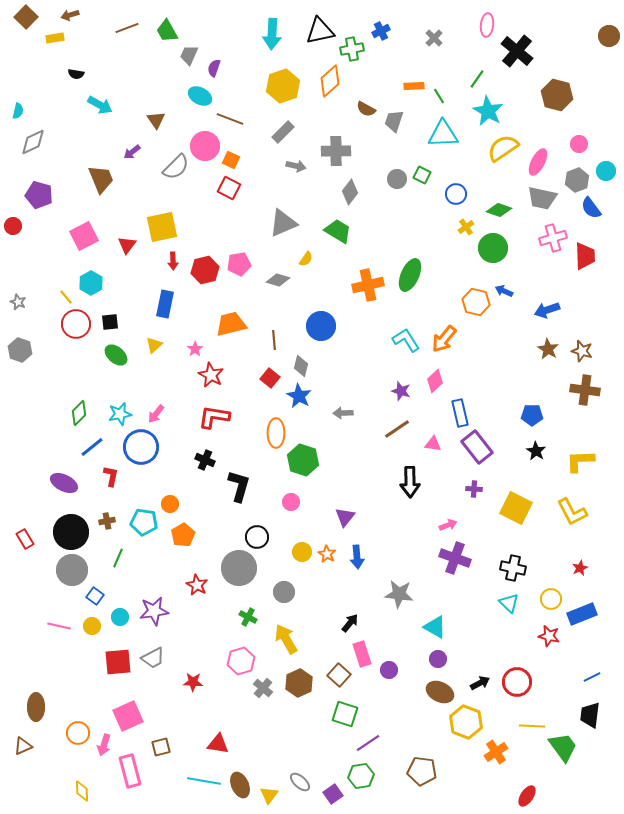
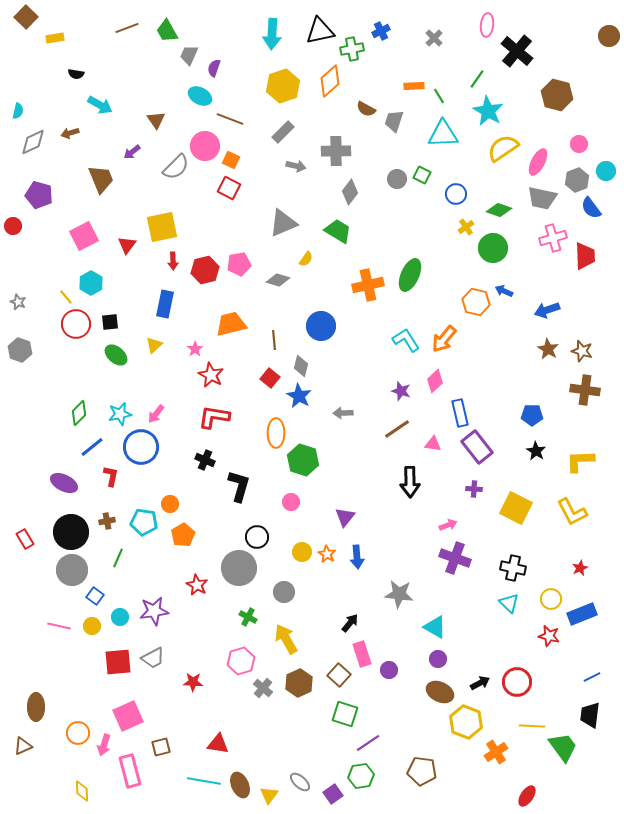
brown arrow at (70, 15): moved 118 px down
